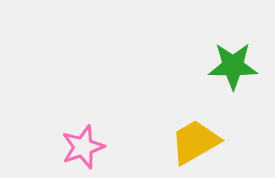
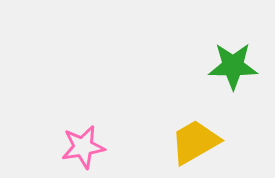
pink star: rotated 9 degrees clockwise
